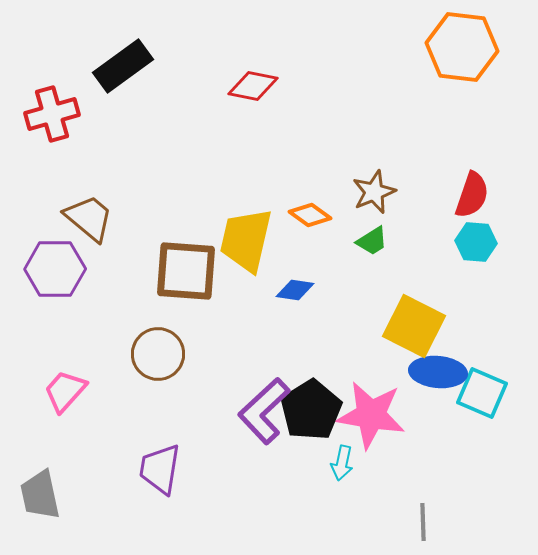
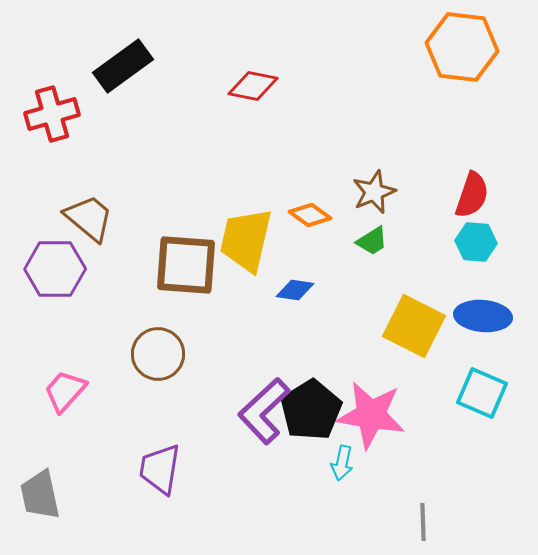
brown square: moved 6 px up
blue ellipse: moved 45 px right, 56 px up
